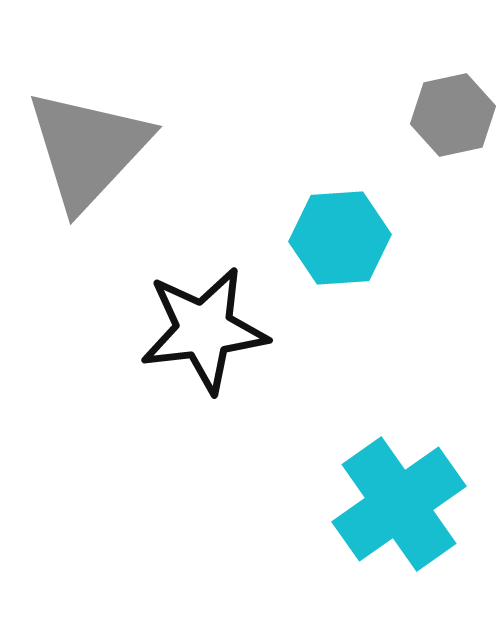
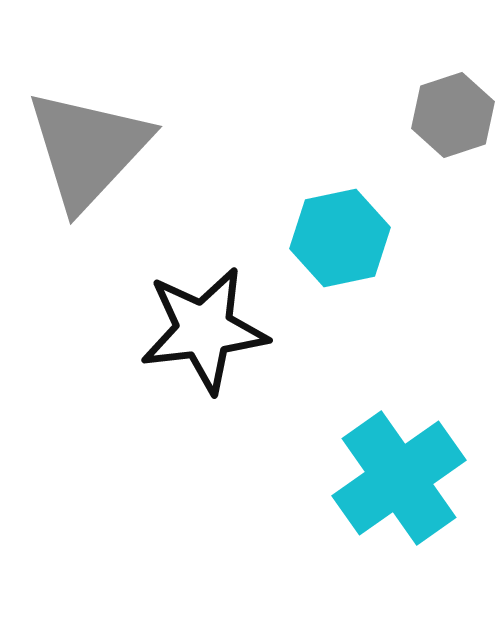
gray hexagon: rotated 6 degrees counterclockwise
cyan hexagon: rotated 8 degrees counterclockwise
cyan cross: moved 26 px up
